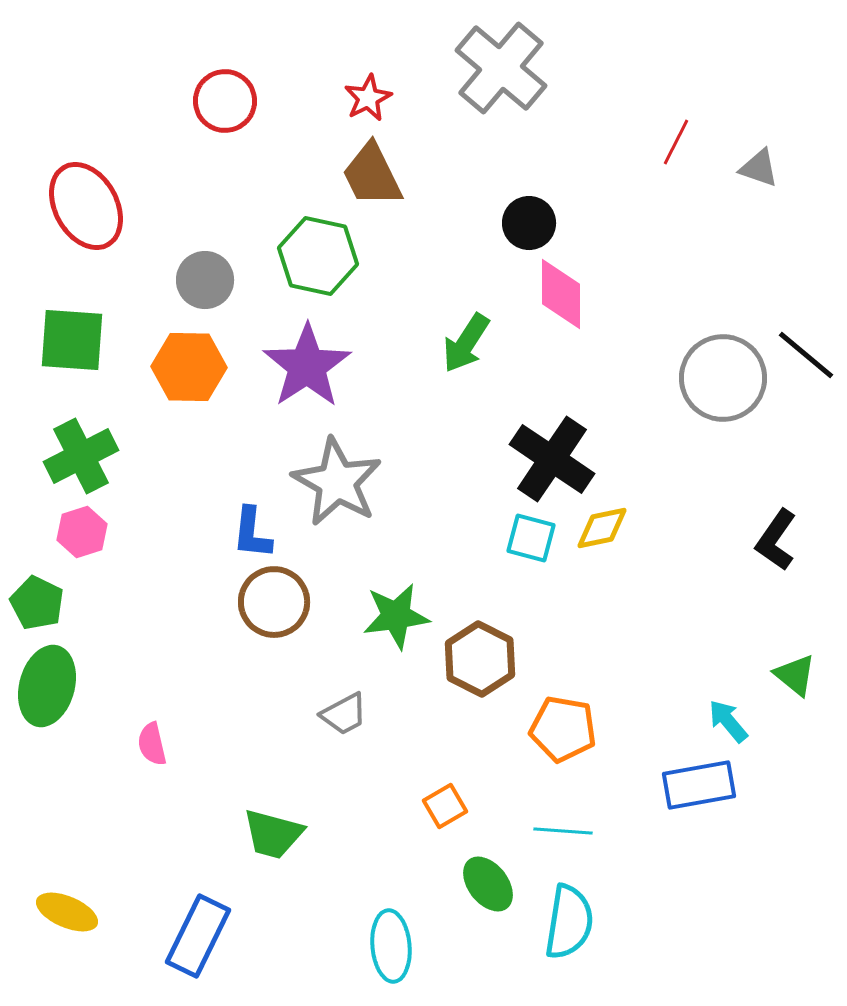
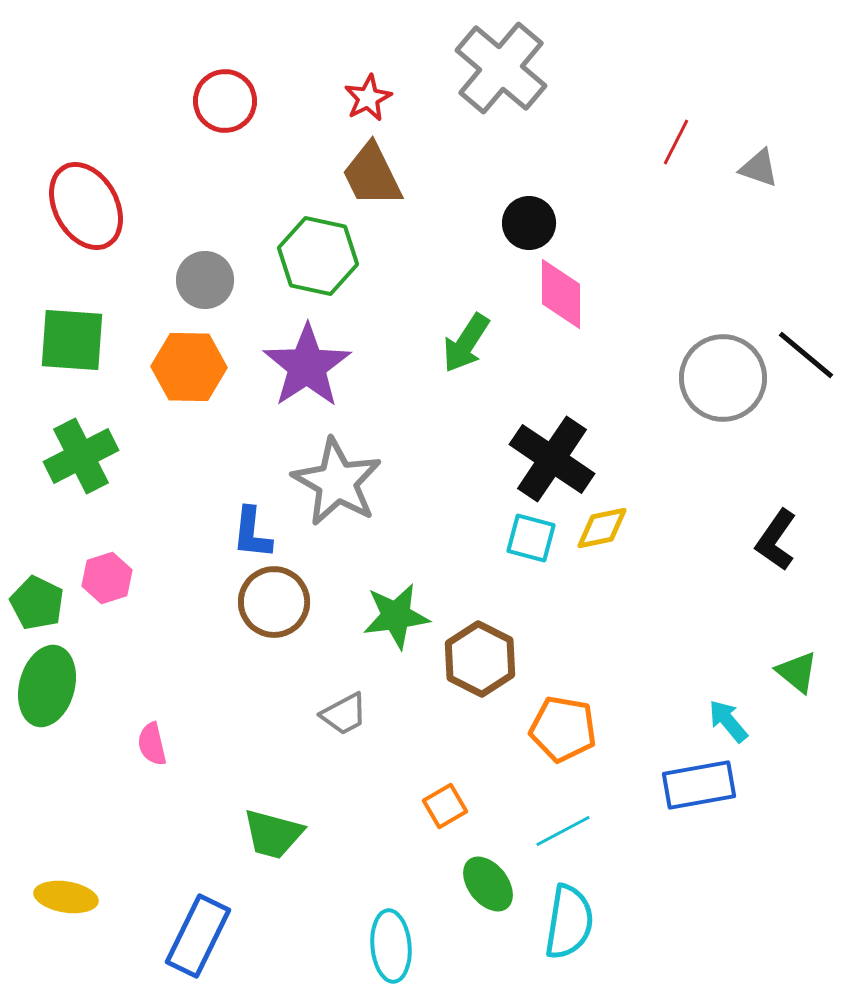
pink hexagon at (82, 532): moved 25 px right, 46 px down
green triangle at (795, 675): moved 2 px right, 3 px up
cyan line at (563, 831): rotated 32 degrees counterclockwise
yellow ellipse at (67, 912): moved 1 px left, 15 px up; rotated 14 degrees counterclockwise
